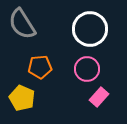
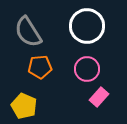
gray semicircle: moved 6 px right, 8 px down
white circle: moved 3 px left, 3 px up
yellow pentagon: moved 2 px right, 8 px down
